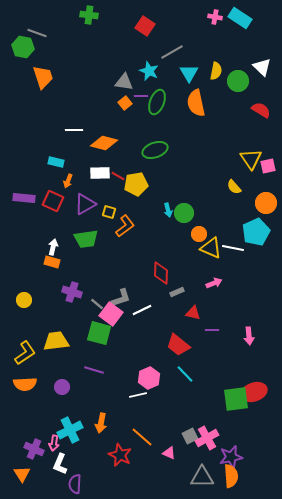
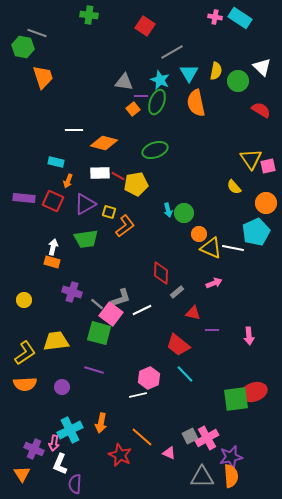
cyan star at (149, 71): moved 11 px right, 9 px down
orange square at (125, 103): moved 8 px right, 6 px down
gray rectangle at (177, 292): rotated 16 degrees counterclockwise
